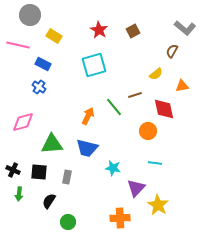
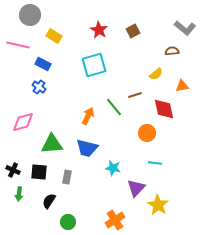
brown semicircle: rotated 56 degrees clockwise
orange circle: moved 1 px left, 2 px down
orange cross: moved 5 px left, 2 px down; rotated 30 degrees counterclockwise
